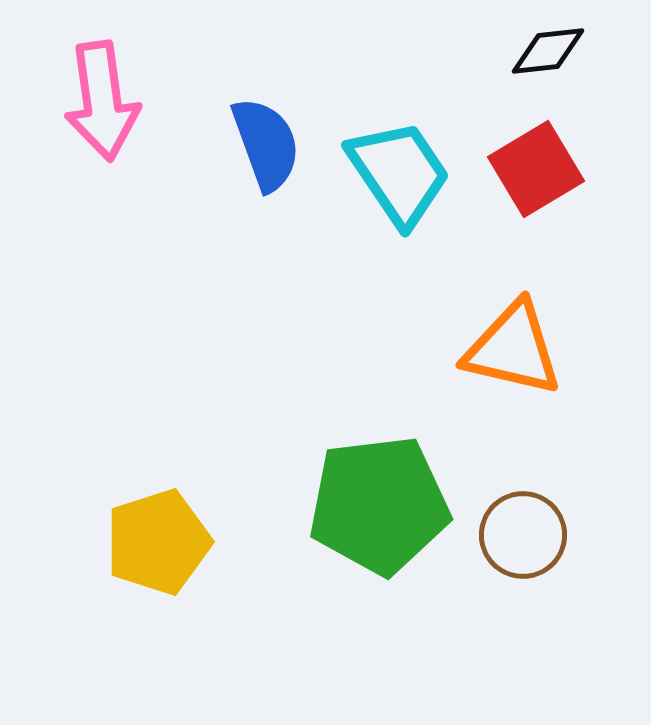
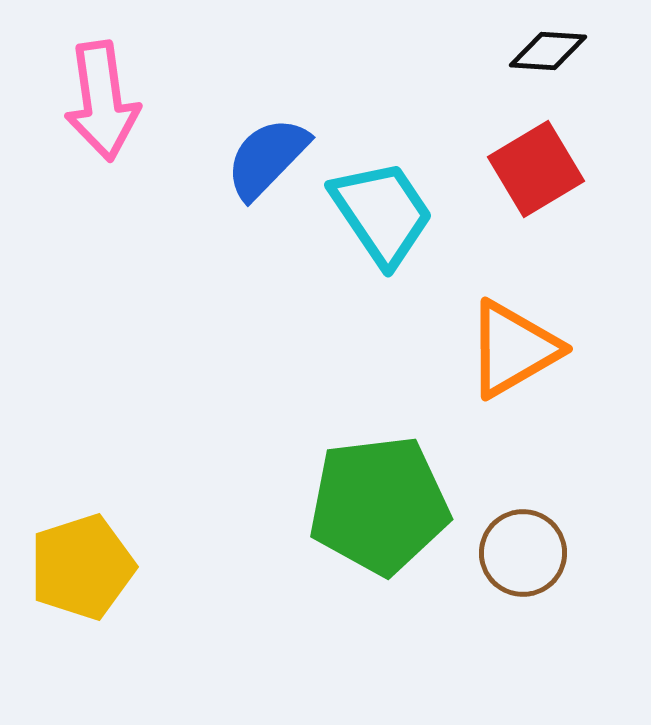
black diamond: rotated 10 degrees clockwise
blue semicircle: moved 1 px right, 14 px down; rotated 116 degrees counterclockwise
cyan trapezoid: moved 17 px left, 40 px down
orange triangle: rotated 43 degrees counterclockwise
brown circle: moved 18 px down
yellow pentagon: moved 76 px left, 25 px down
